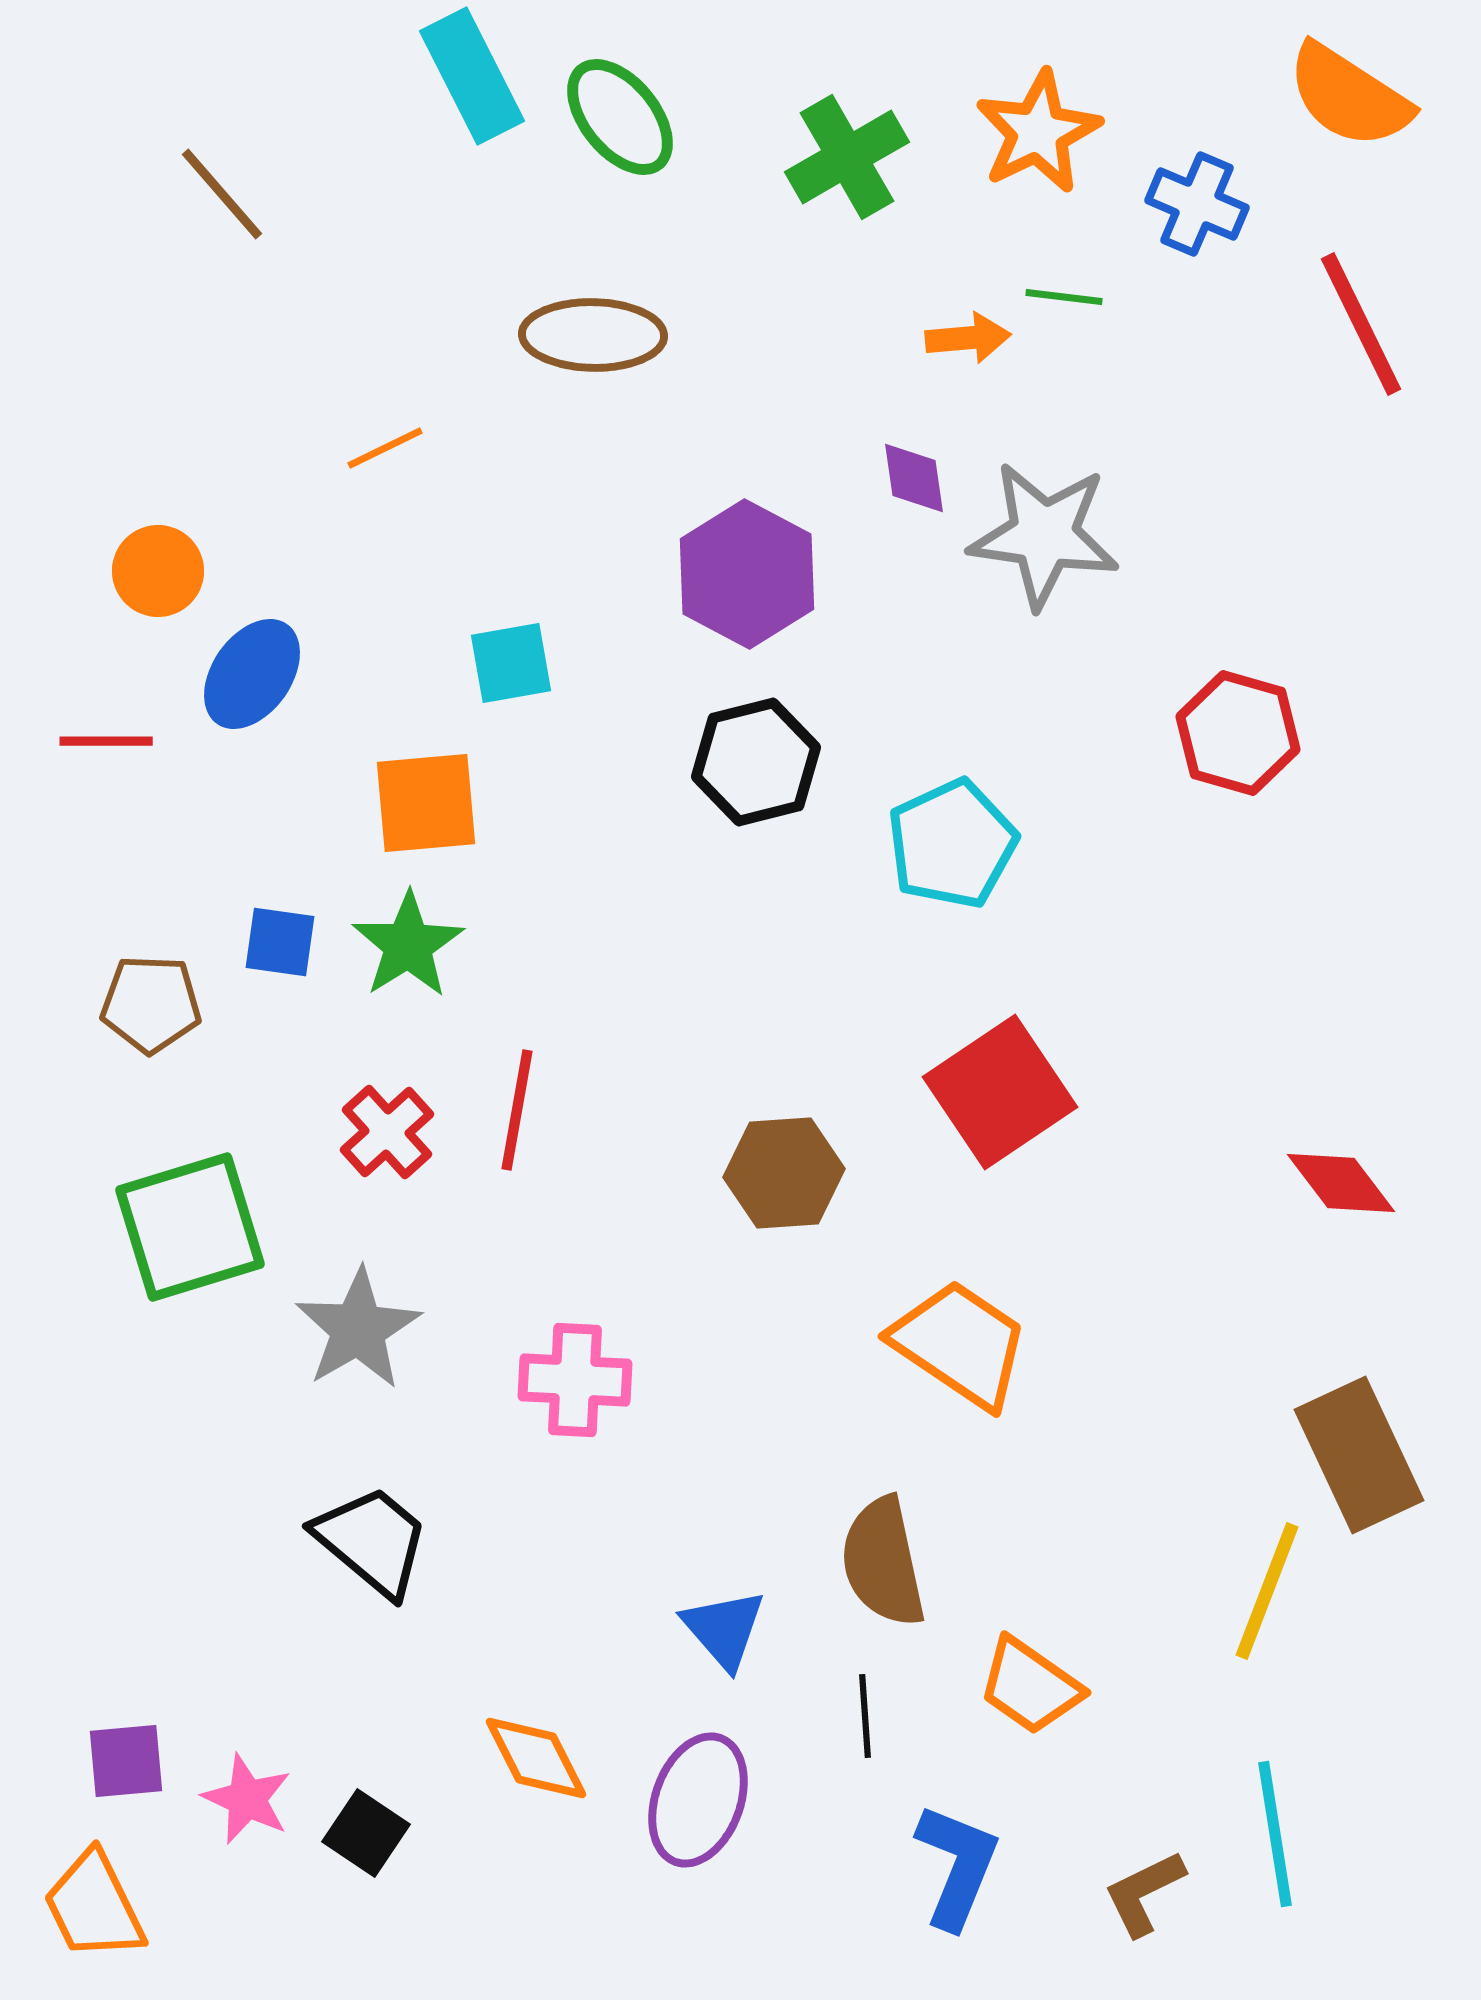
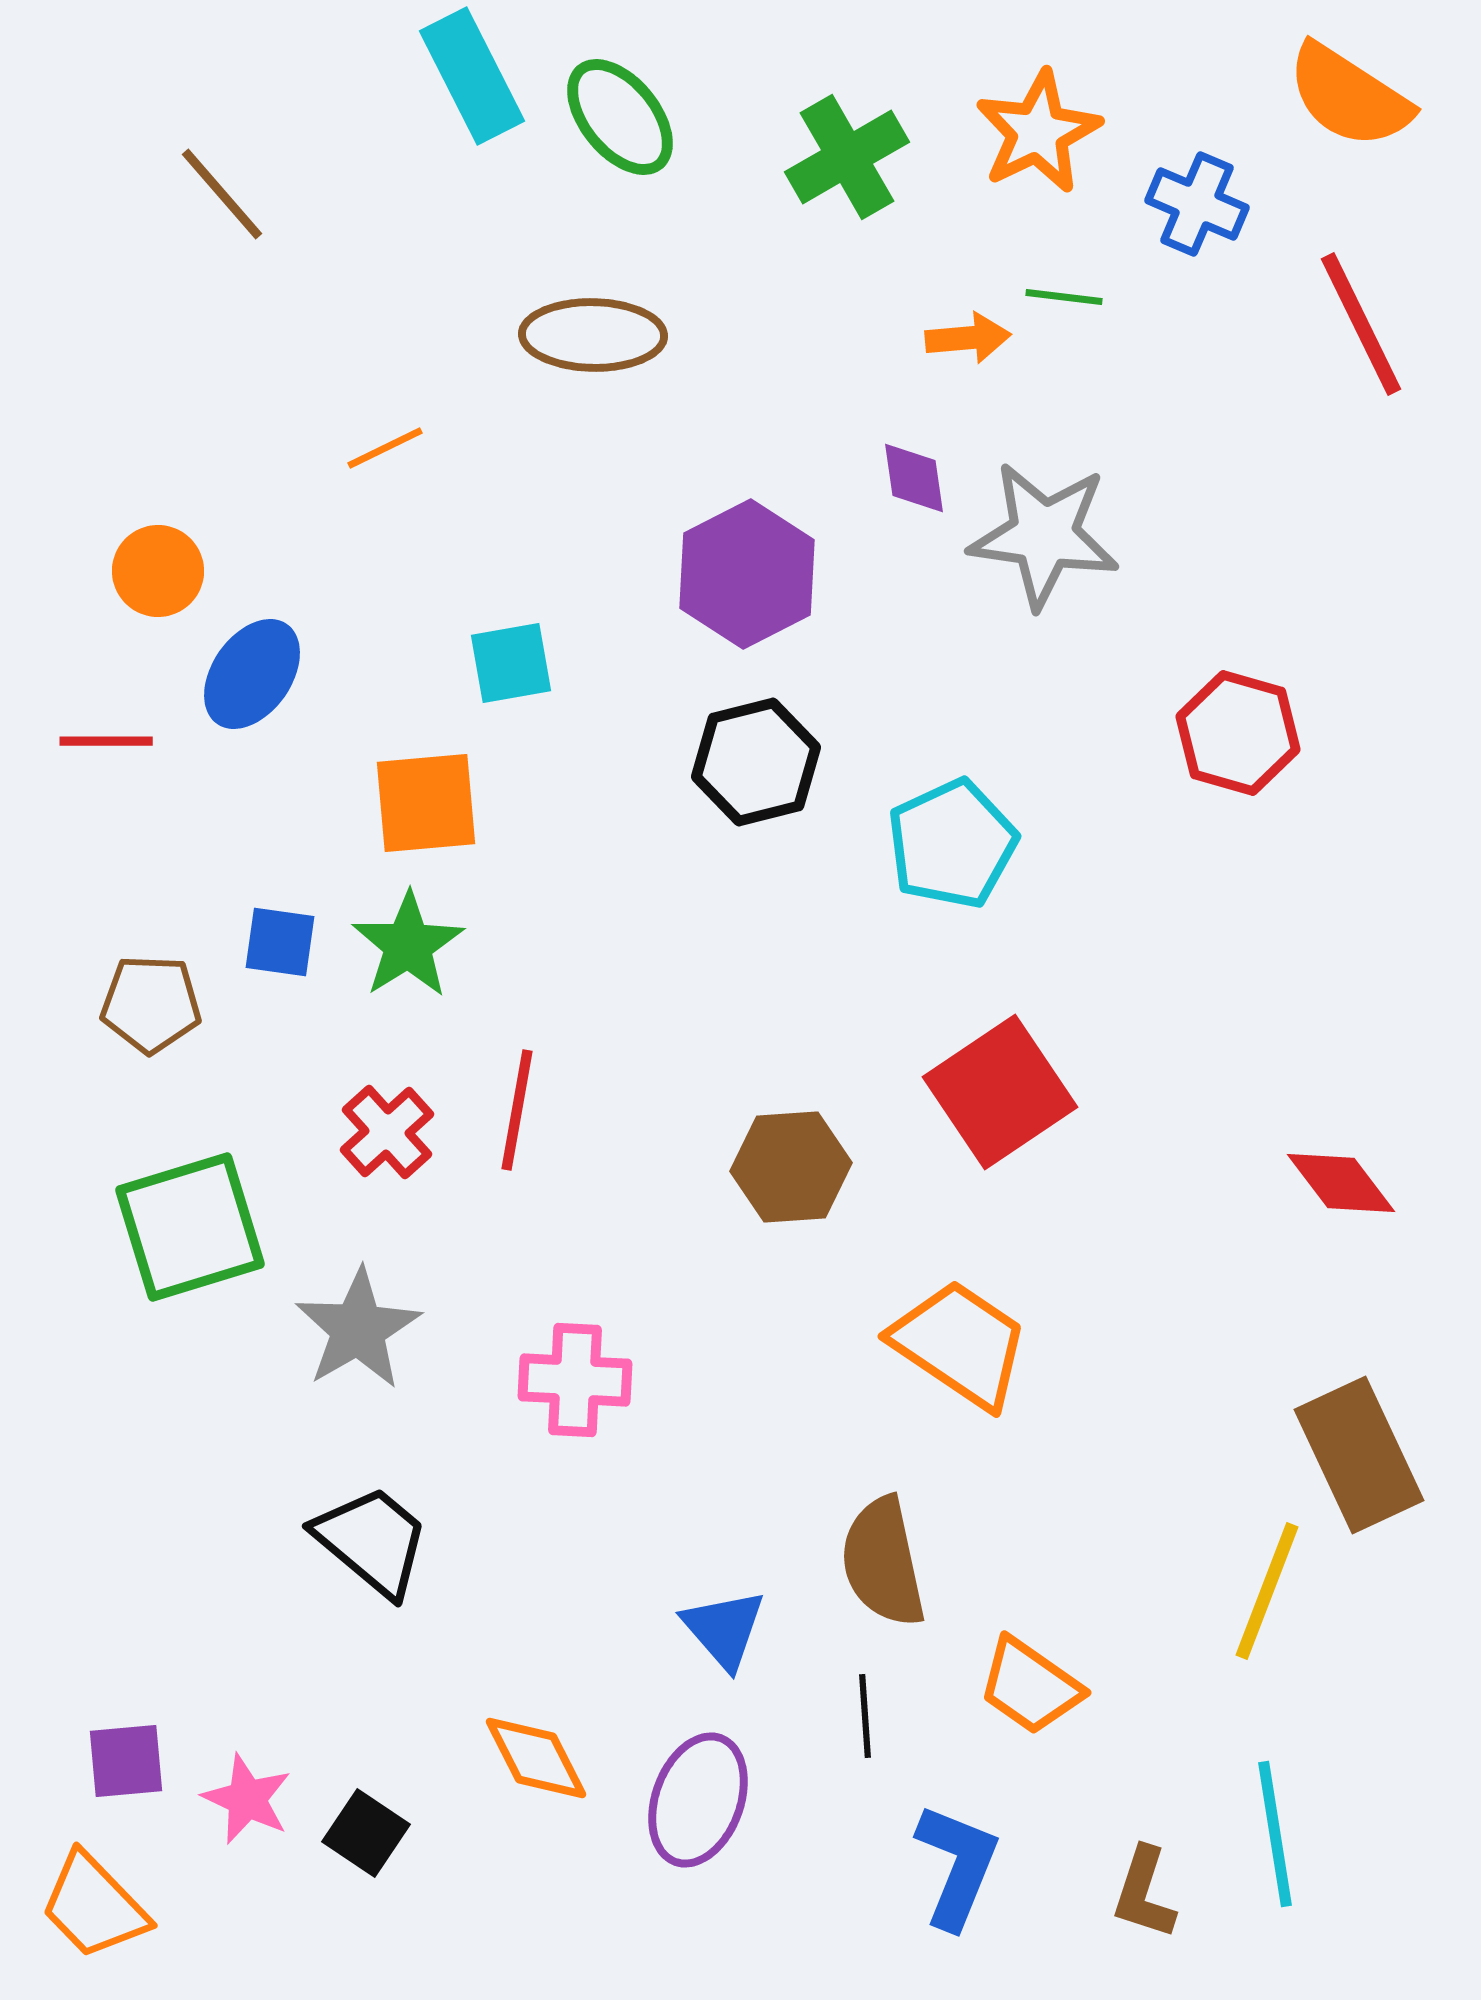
purple hexagon at (747, 574): rotated 5 degrees clockwise
brown hexagon at (784, 1173): moved 7 px right, 6 px up
brown L-shape at (1144, 1893): rotated 46 degrees counterclockwise
orange trapezoid at (94, 1906): rotated 18 degrees counterclockwise
